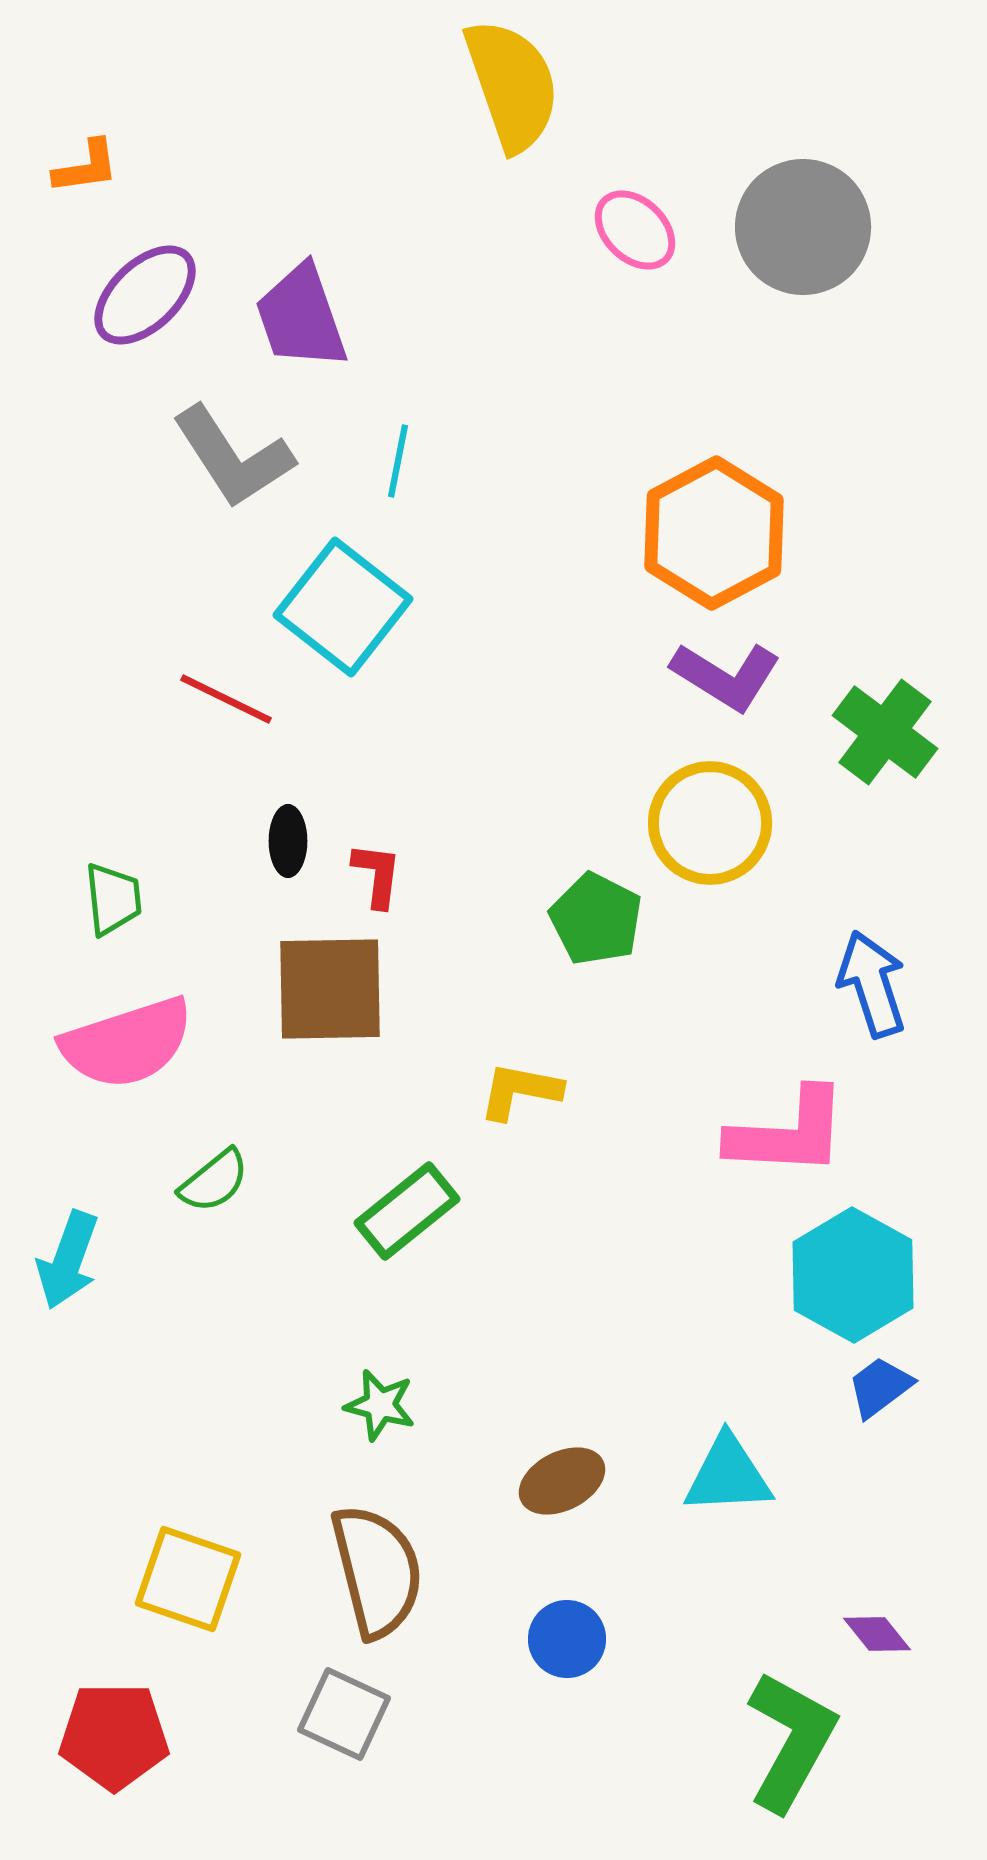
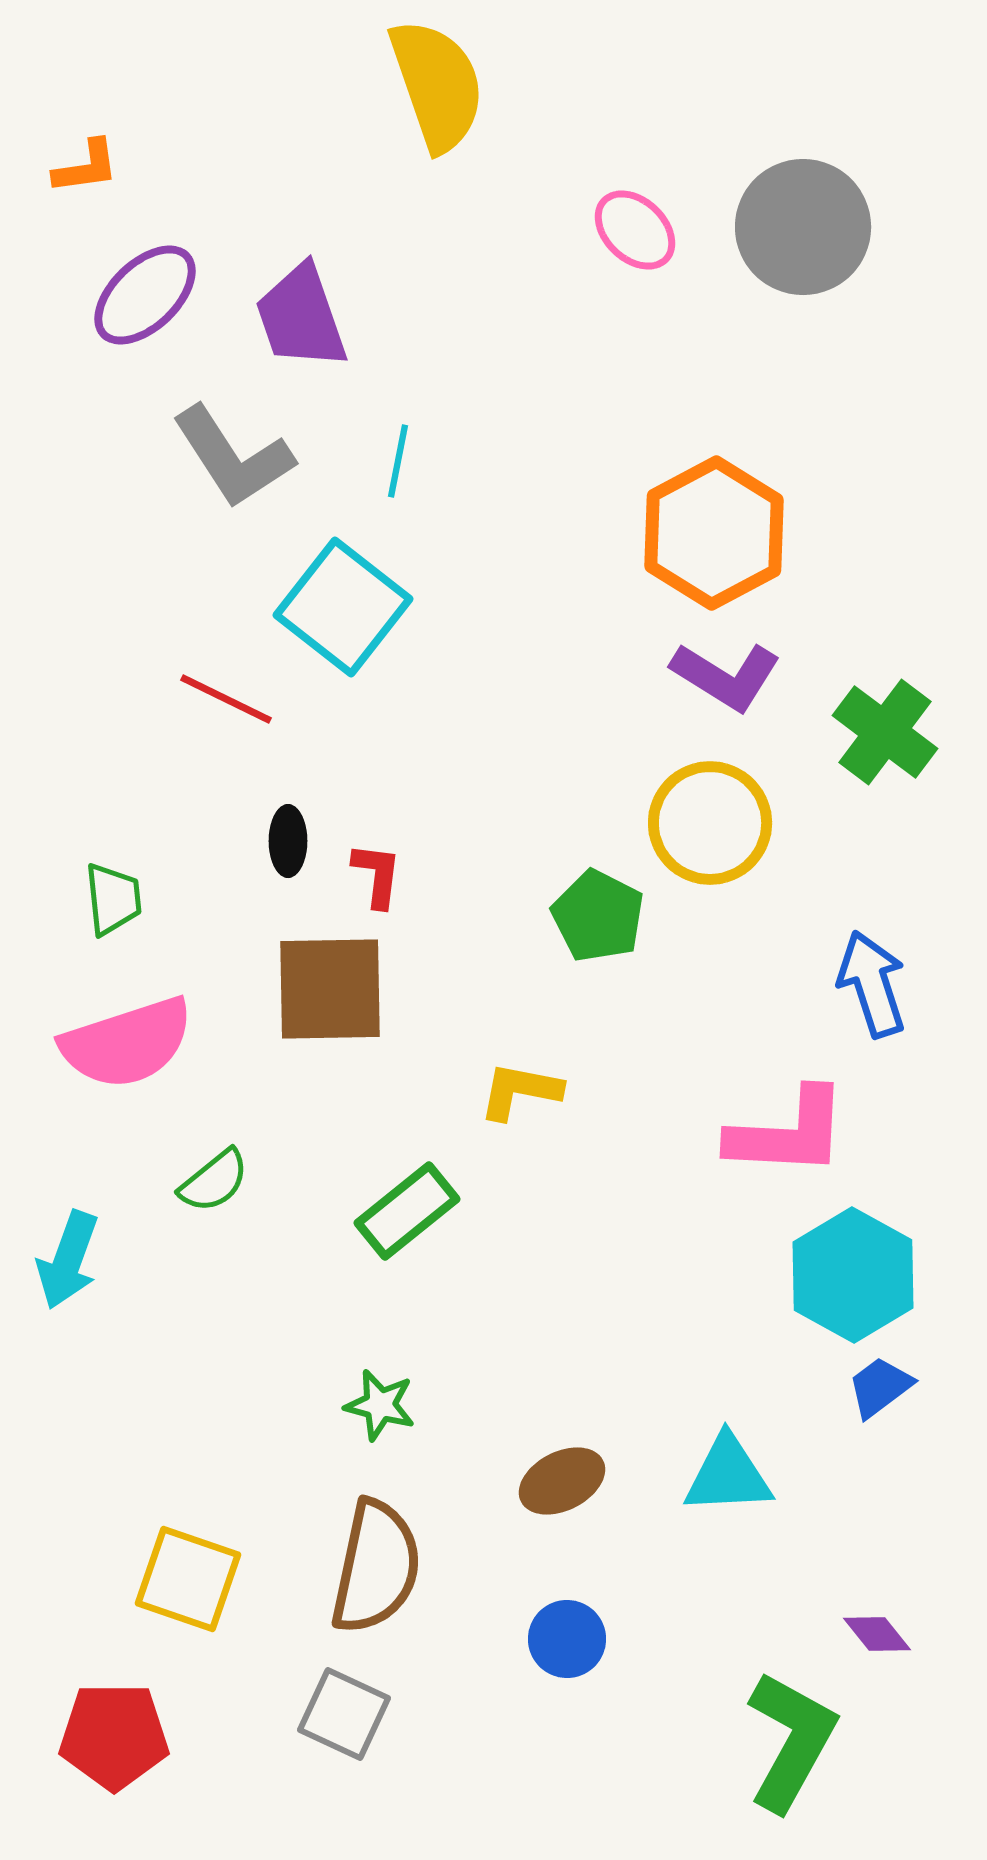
yellow semicircle: moved 75 px left
green pentagon: moved 2 px right, 3 px up
brown semicircle: moved 1 px left, 4 px up; rotated 26 degrees clockwise
